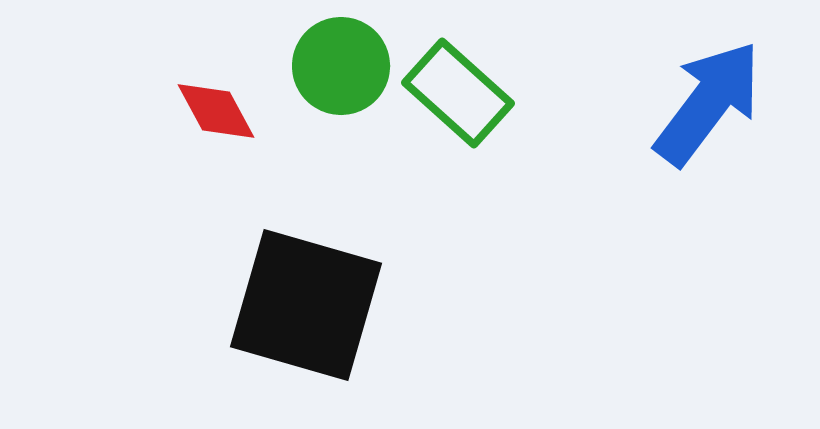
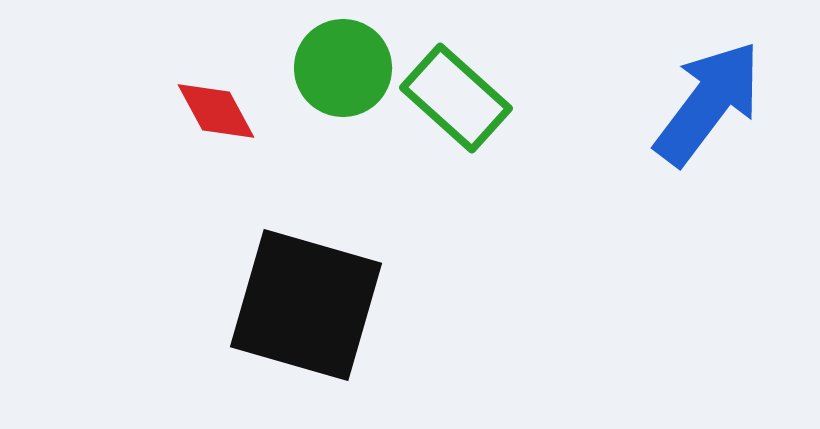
green circle: moved 2 px right, 2 px down
green rectangle: moved 2 px left, 5 px down
